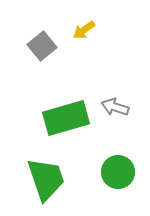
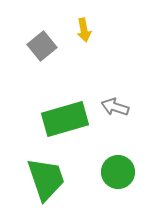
yellow arrow: rotated 65 degrees counterclockwise
green rectangle: moved 1 px left, 1 px down
